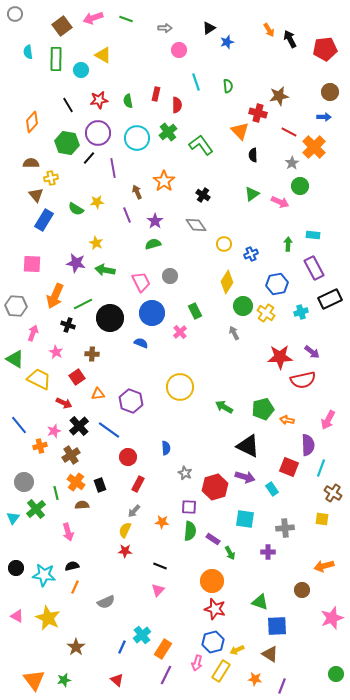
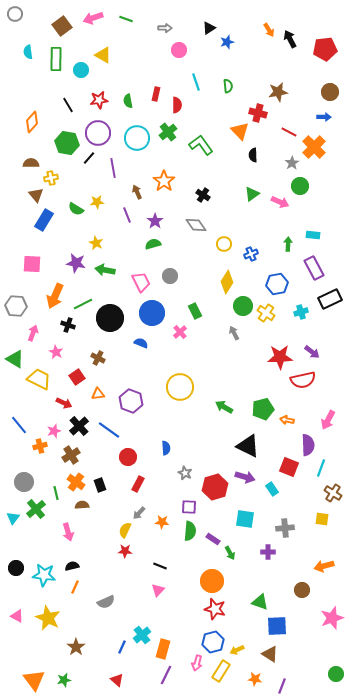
brown star at (279, 96): moved 1 px left, 4 px up
brown cross at (92, 354): moved 6 px right, 4 px down; rotated 24 degrees clockwise
gray arrow at (134, 511): moved 5 px right, 2 px down
orange rectangle at (163, 649): rotated 18 degrees counterclockwise
